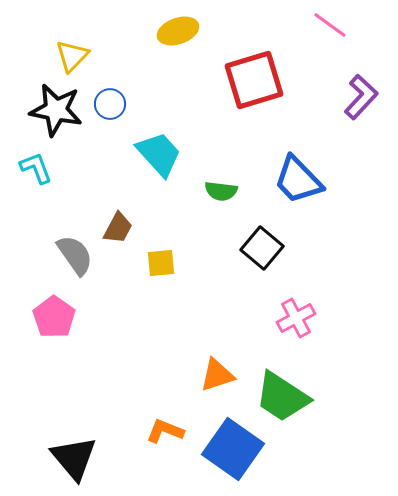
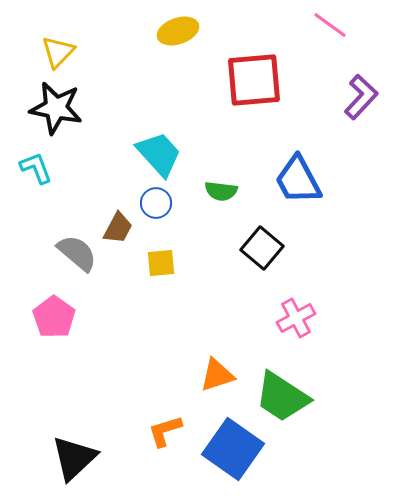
yellow triangle: moved 14 px left, 4 px up
red square: rotated 12 degrees clockwise
blue circle: moved 46 px right, 99 px down
black star: moved 2 px up
blue trapezoid: rotated 16 degrees clockwise
gray semicircle: moved 2 px right, 2 px up; rotated 15 degrees counterclockwise
orange L-shape: rotated 39 degrees counterclockwise
black triangle: rotated 27 degrees clockwise
